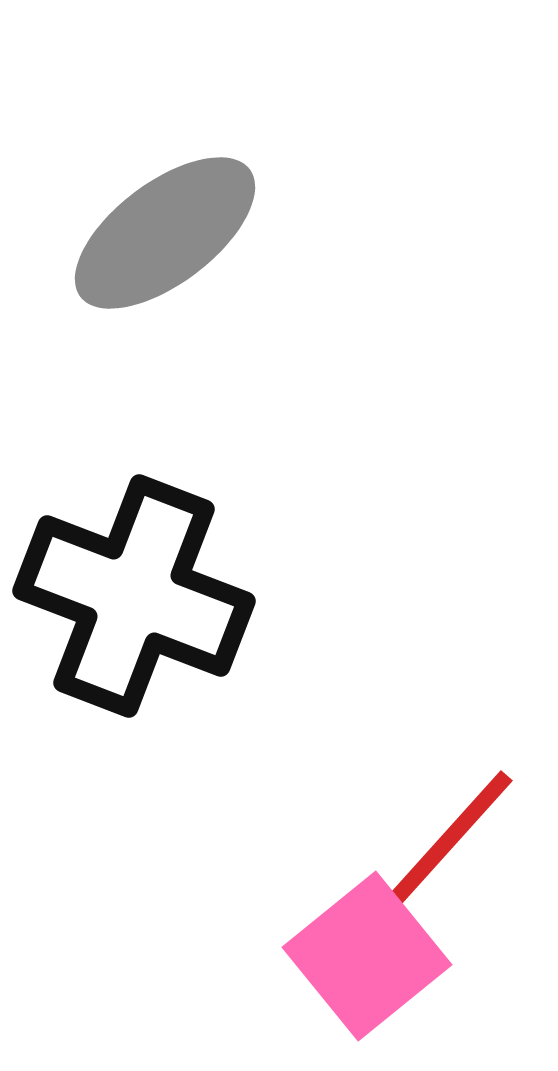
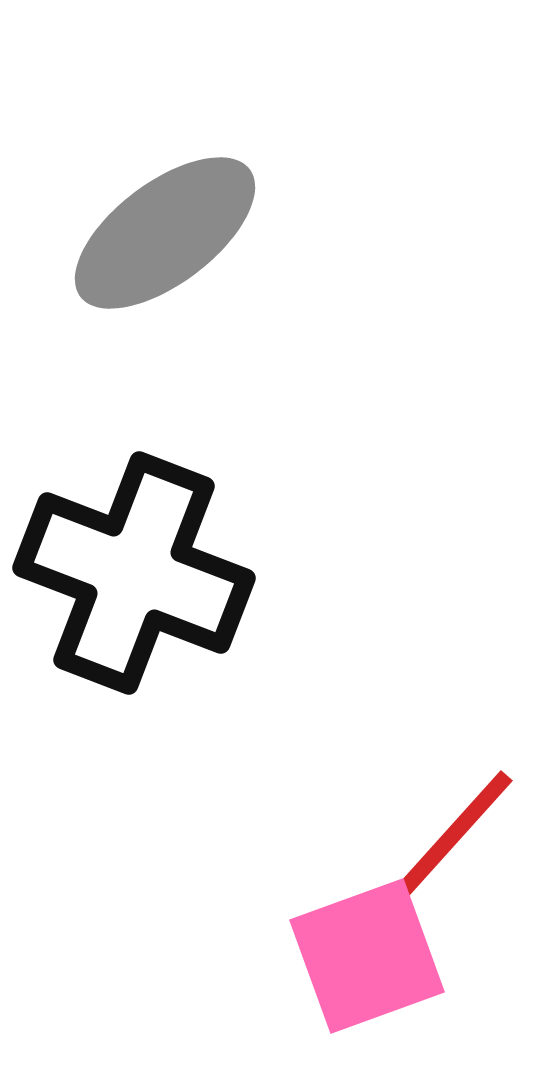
black cross: moved 23 px up
pink square: rotated 19 degrees clockwise
